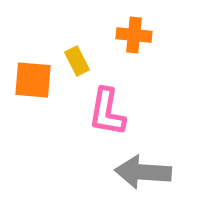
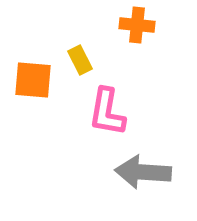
orange cross: moved 3 px right, 10 px up
yellow rectangle: moved 3 px right, 1 px up
